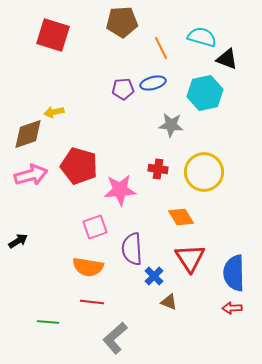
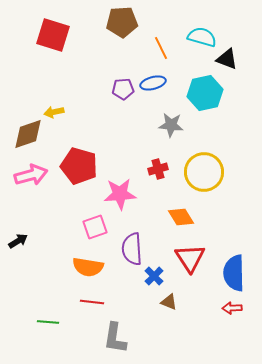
red cross: rotated 24 degrees counterclockwise
pink star: moved 4 px down
gray L-shape: rotated 40 degrees counterclockwise
